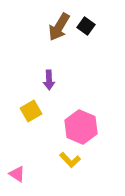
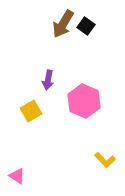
brown arrow: moved 4 px right, 3 px up
purple arrow: moved 1 px left; rotated 12 degrees clockwise
pink hexagon: moved 3 px right, 26 px up
yellow L-shape: moved 35 px right
pink triangle: moved 2 px down
